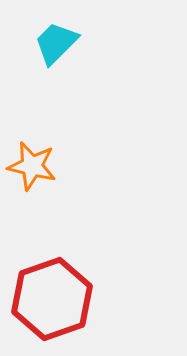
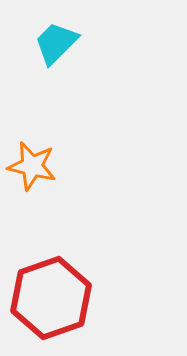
red hexagon: moved 1 px left, 1 px up
